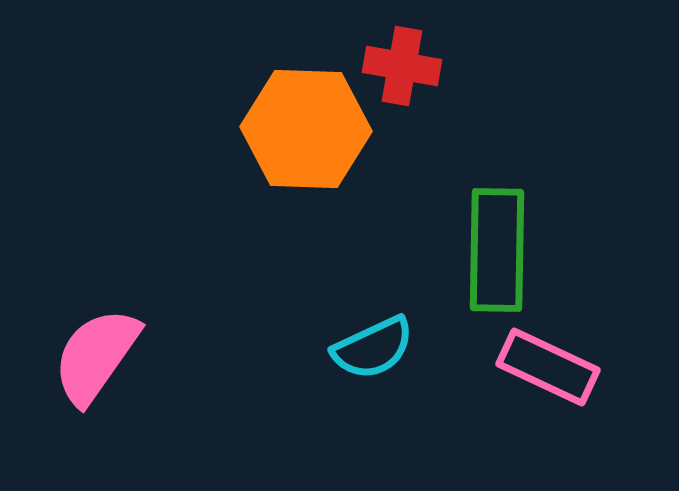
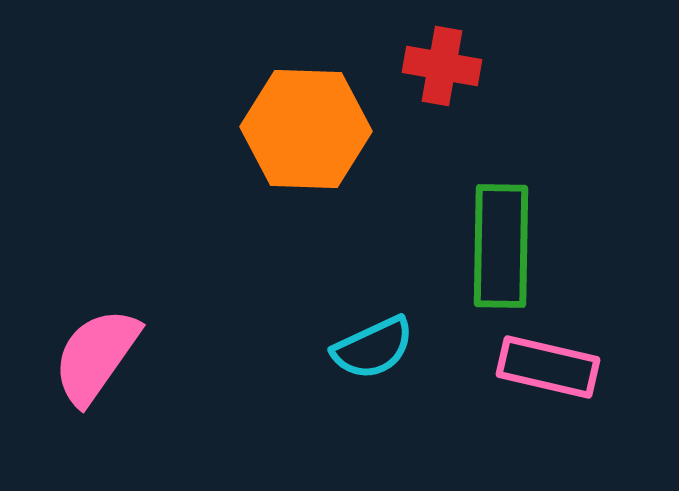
red cross: moved 40 px right
green rectangle: moved 4 px right, 4 px up
pink rectangle: rotated 12 degrees counterclockwise
